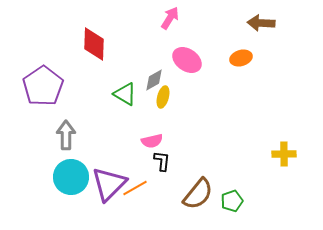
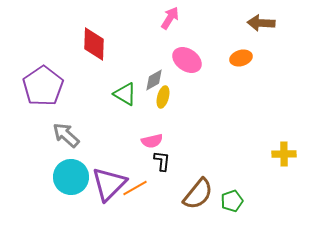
gray arrow: rotated 48 degrees counterclockwise
